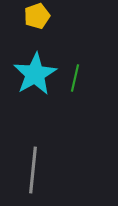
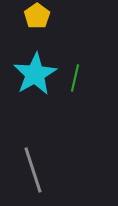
yellow pentagon: rotated 15 degrees counterclockwise
gray line: rotated 24 degrees counterclockwise
